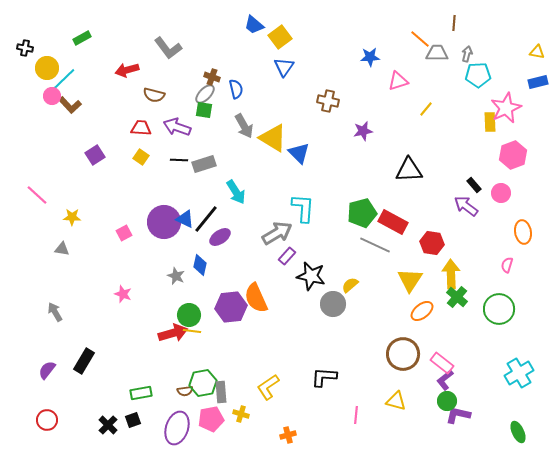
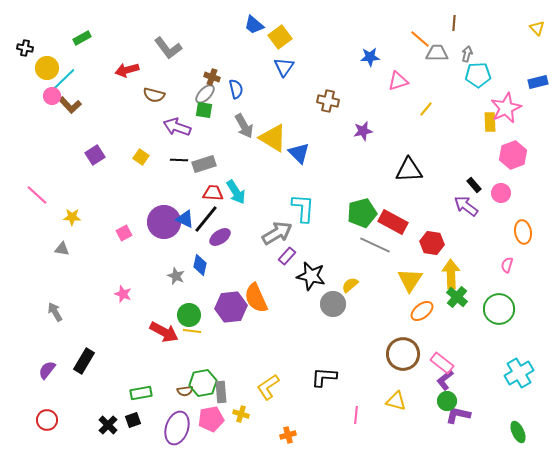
yellow triangle at (537, 52): moved 24 px up; rotated 35 degrees clockwise
red trapezoid at (141, 128): moved 72 px right, 65 px down
red arrow at (173, 333): moved 9 px left, 1 px up; rotated 44 degrees clockwise
